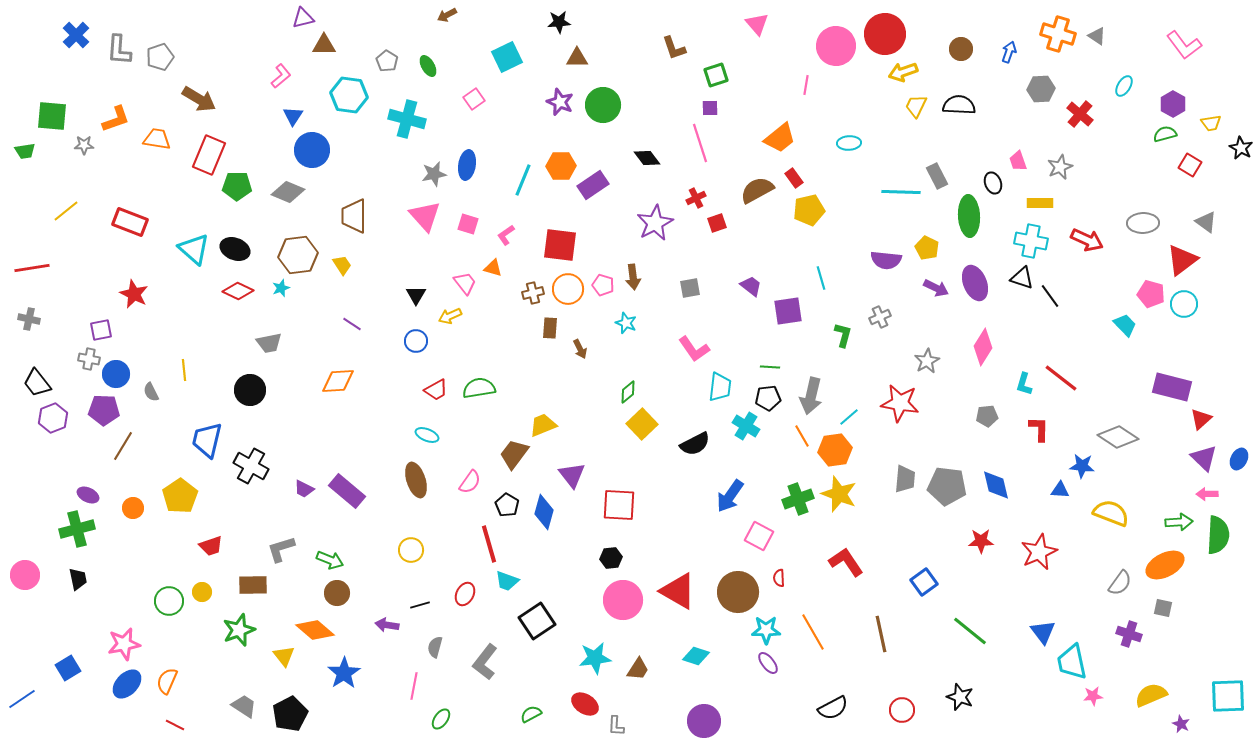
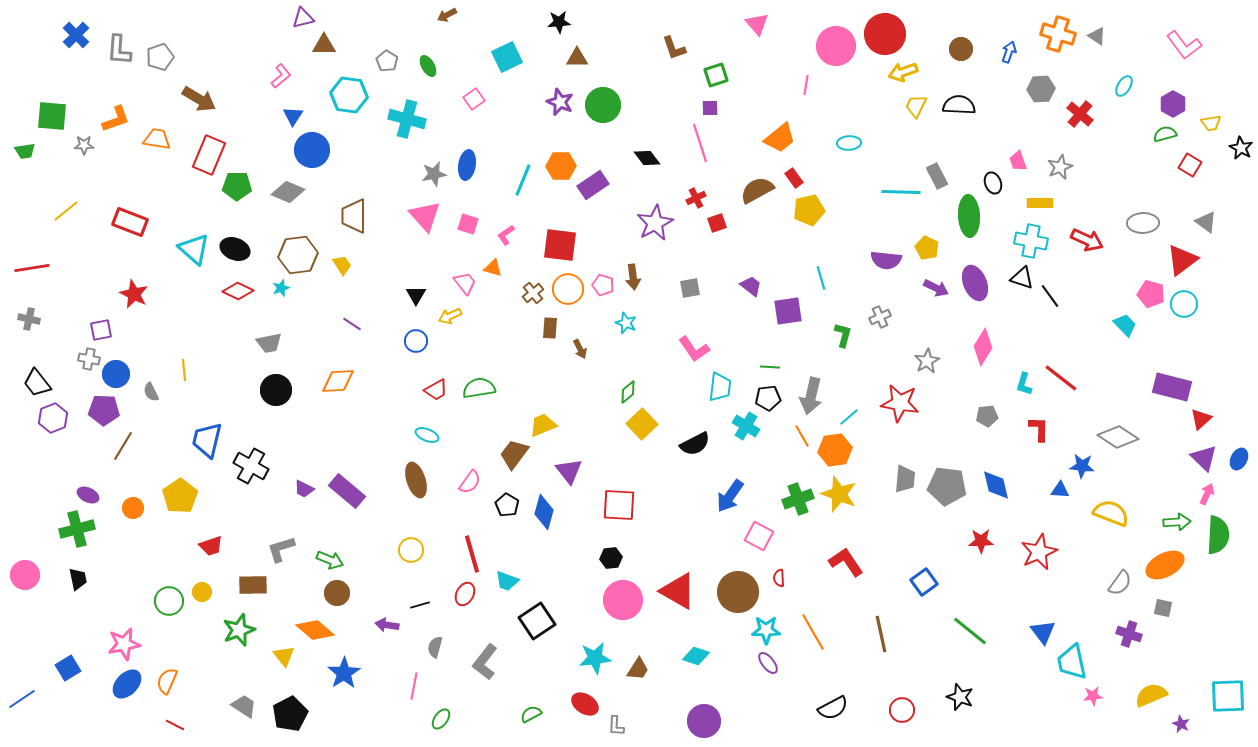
brown cross at (533, 293): rotated 25 degrees counterclockwise
black circle at (250, 390): moved 26 px right
purple triangle at (572, 475): moved 3 px left, 4 px up
pink arrow at (1207, 494): rotated 115 degrees clockwise
green arrow at (1179, 522): moved 2 px left
red line at (489, 544): moved 17 px left, 10 px down
